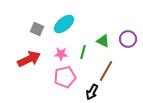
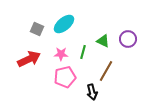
black arrow: rotated 42 degrees counterclockwise
